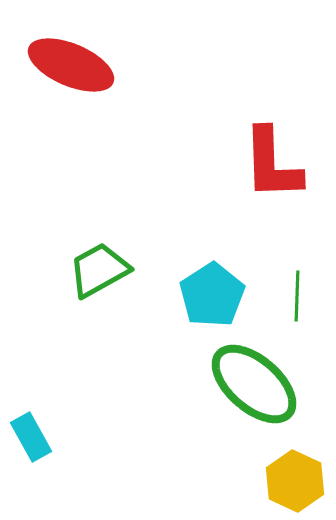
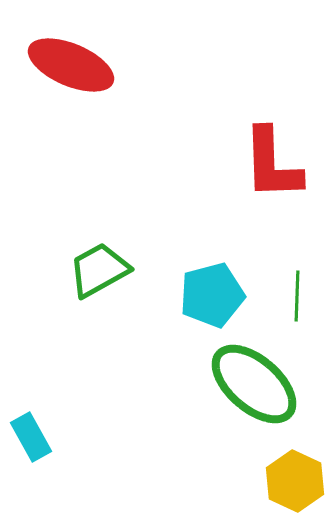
cyan pentagon: rotated 18 degrees clockwise
